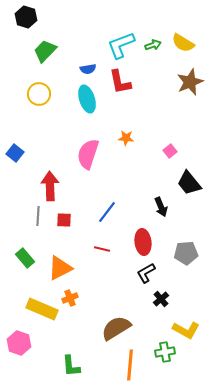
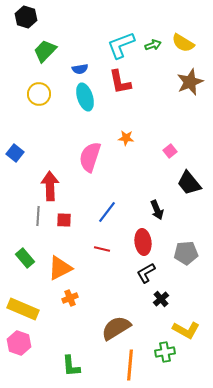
blue semicircle: moved 8 px left
cyan ellipse: moved 2 px left, 2 px up
pink semicircle: moved 2 px right, 3 px down
black arrow: moved 4 px left, 3 px down
yellow rectangle: moved 19 px left
